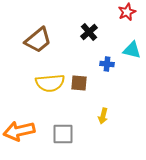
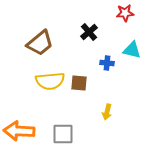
red star: moved 2 px left, 1 px down; rotated 18 degrees clockwise
brown trapezoid: moved 2 px right, 3 px down
blue cross: moved 1 px up
yellow semicircle: moved 2 px up
yellow arrow: moved 4 px right, 4 px up
orange arrow: rotated 16 degrees clockwise
